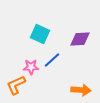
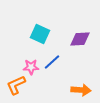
blue line: moved 2 px down
